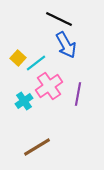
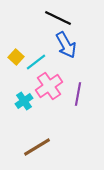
black line: moved 1 px left, 1 px up
yellow square: moved 2 px left, 1 px up
cyan line: moved 1 px up
